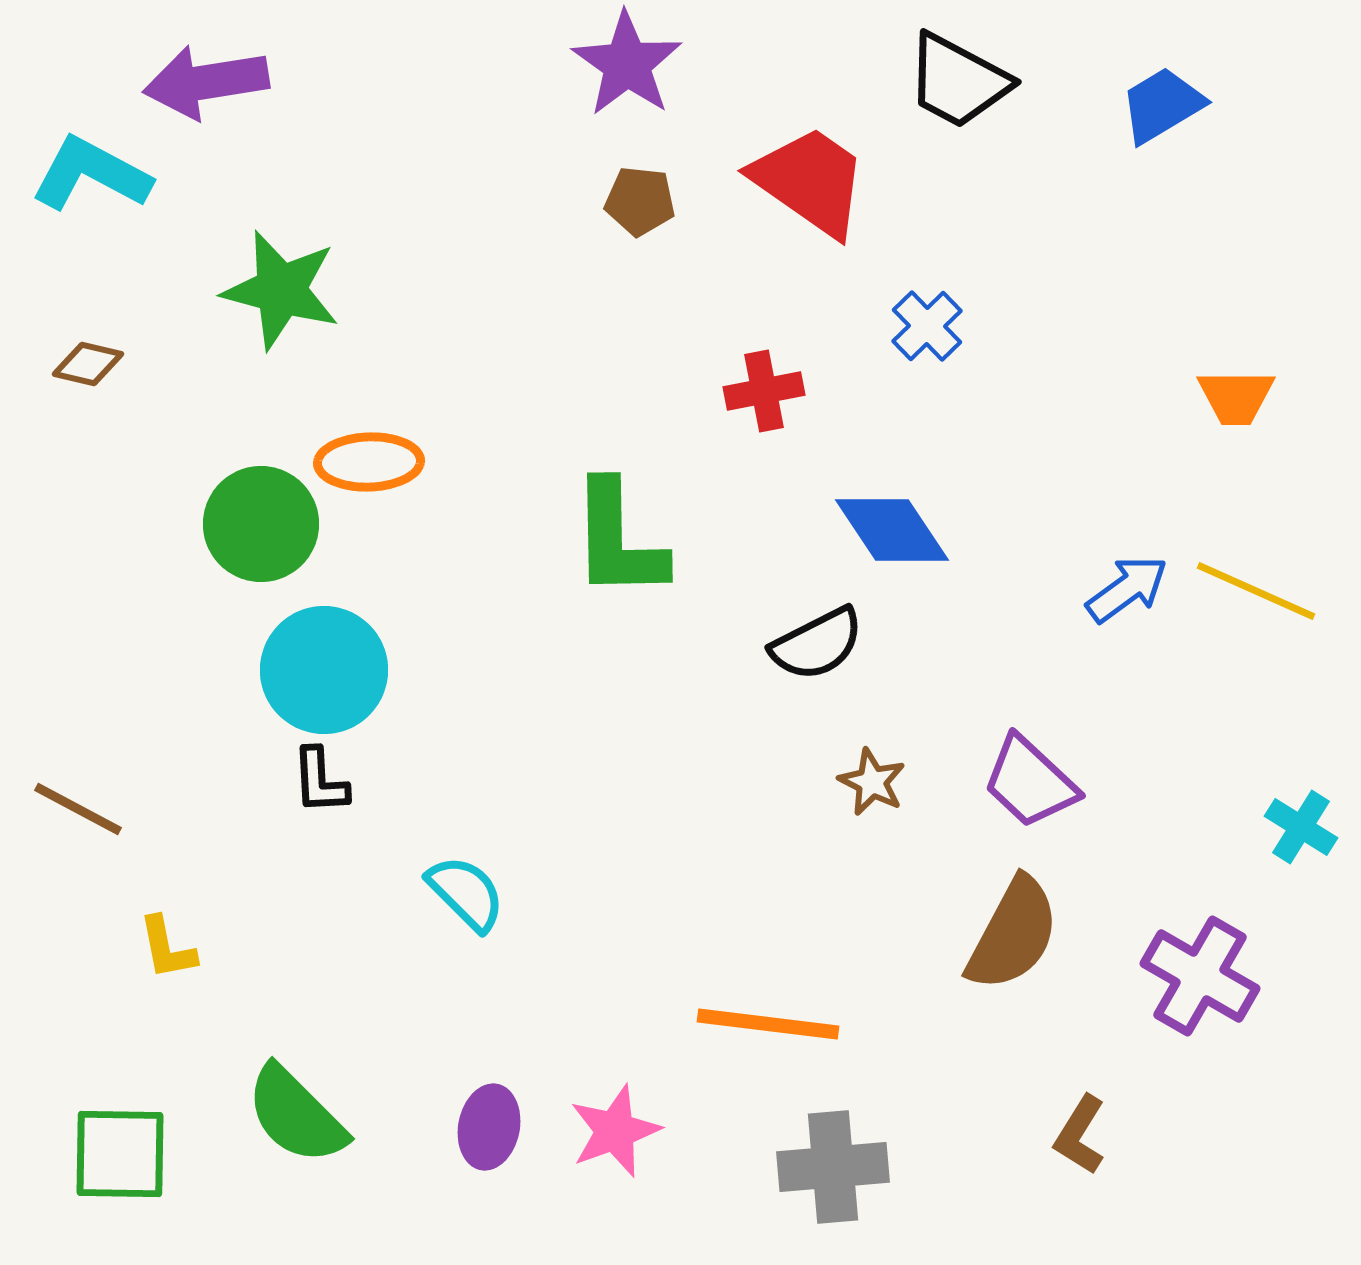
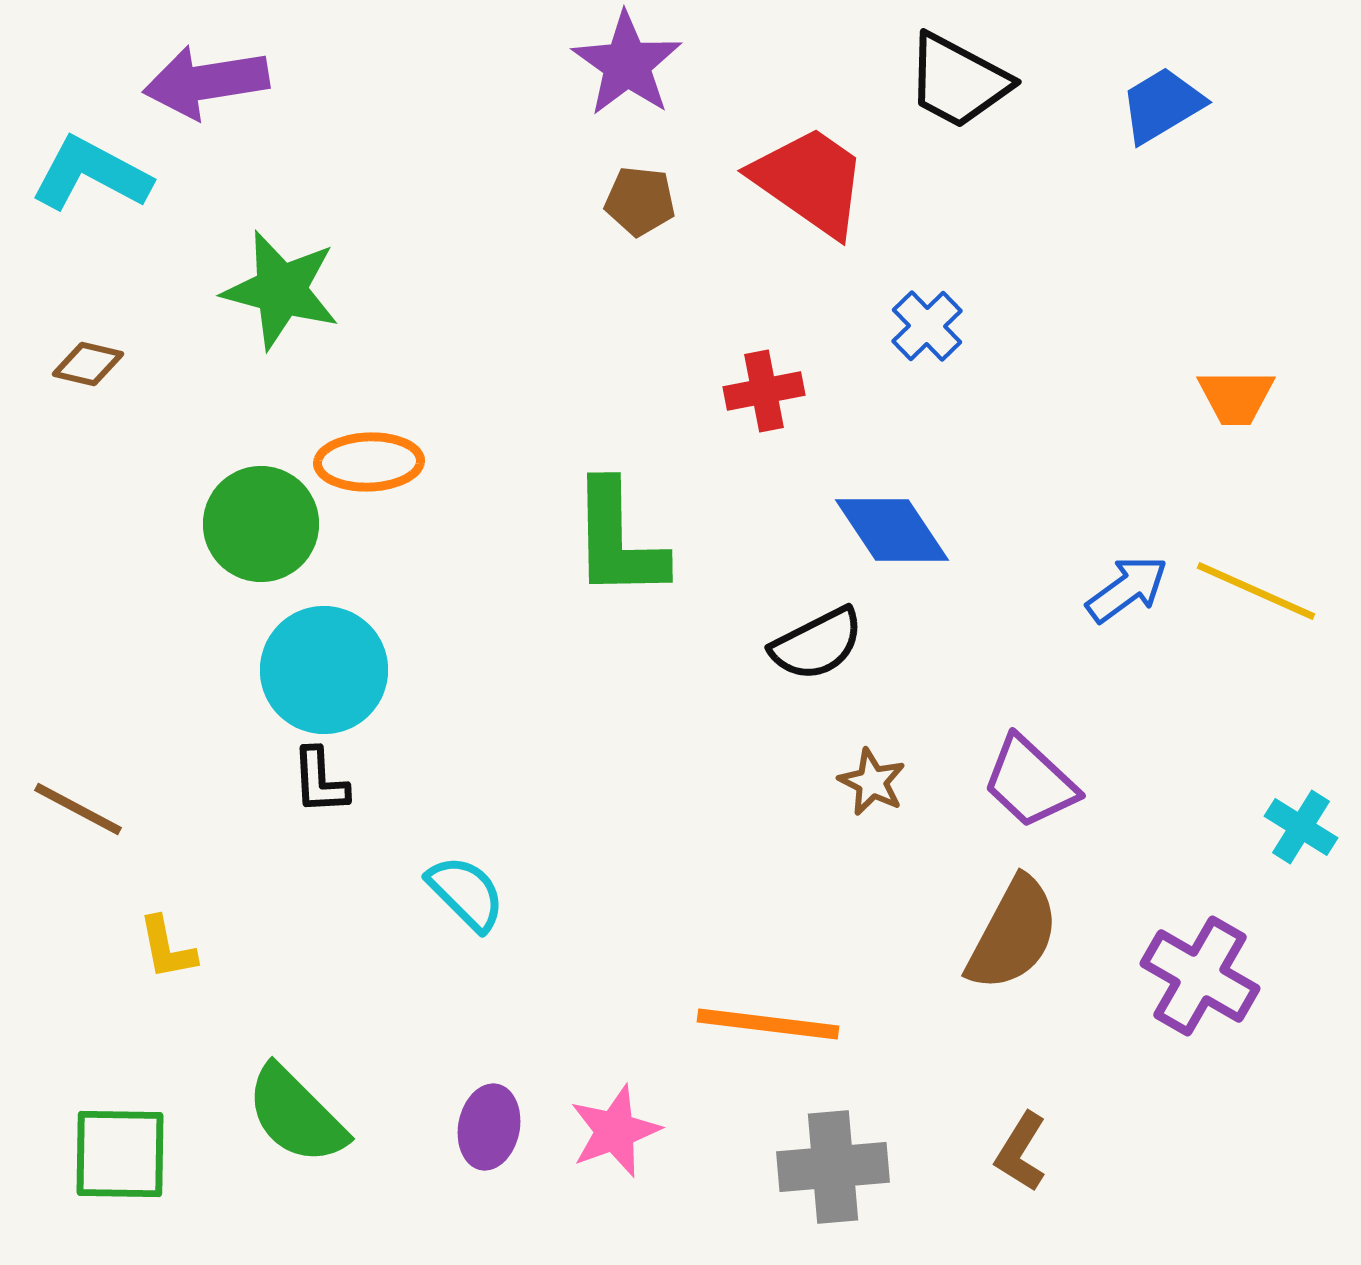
brown L-shape: moved 59 px left, 17 px down
